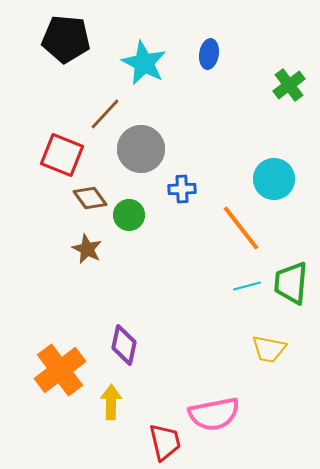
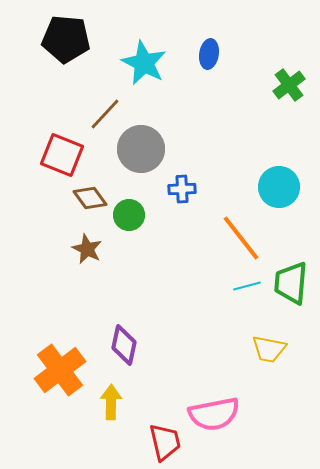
cyan circle: moved 5 px right, 8 px down
orange line: moved 10 px down
